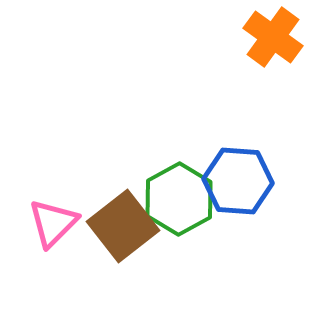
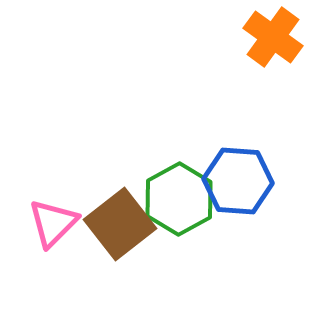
brown square: moved 3 px left, 2 px up
